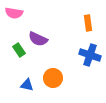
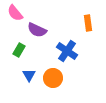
pink semicircle: moved 1 px right; rotated 42 degrees clockwise
purple semicircle: moved 1 px left, 9 px up
green rectangle: rotated 64 degrees clockwise
blue cross: moved 23 px left, 4 px up; rotated 15 degrees clockwise
blue triangle: moved 2 px right, 10 px up; rotated 48 degrees clockwise
